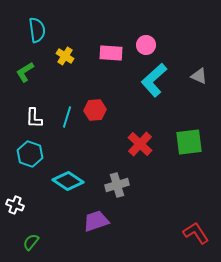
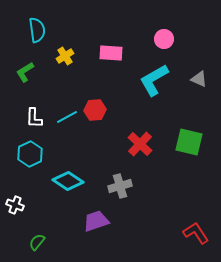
pink circle: moved 18 px right, 6 px up
yellow cross: rotated 24 degrees clockwise
gray triangle: moved 3 px down
cyan L-shape: rotated 12 degrees clockwise
cyan line: rotated 45 degrees clockwise
green square: rotated 20 degrees clockwise
cyan hexagon: rotated 15 degrees clockwise
gray cross: moved 3 px right, 1 px down
green semicircle: moved 6 px right
